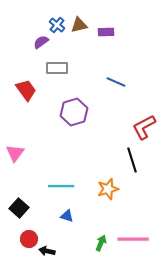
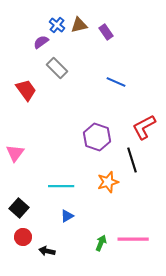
purple rectangle: rotated 56 degrees clockwise
gray rectangle: rotated 45 degrees clockwise
purple hexagon: moved 23 px right, 25 px down; rotated 24 degrees counterclockwise
orange star: moved 7 px up
blue triangle: rotated 48 degrees counterclockwise
red circle: moved 6 px left, 2 px up
